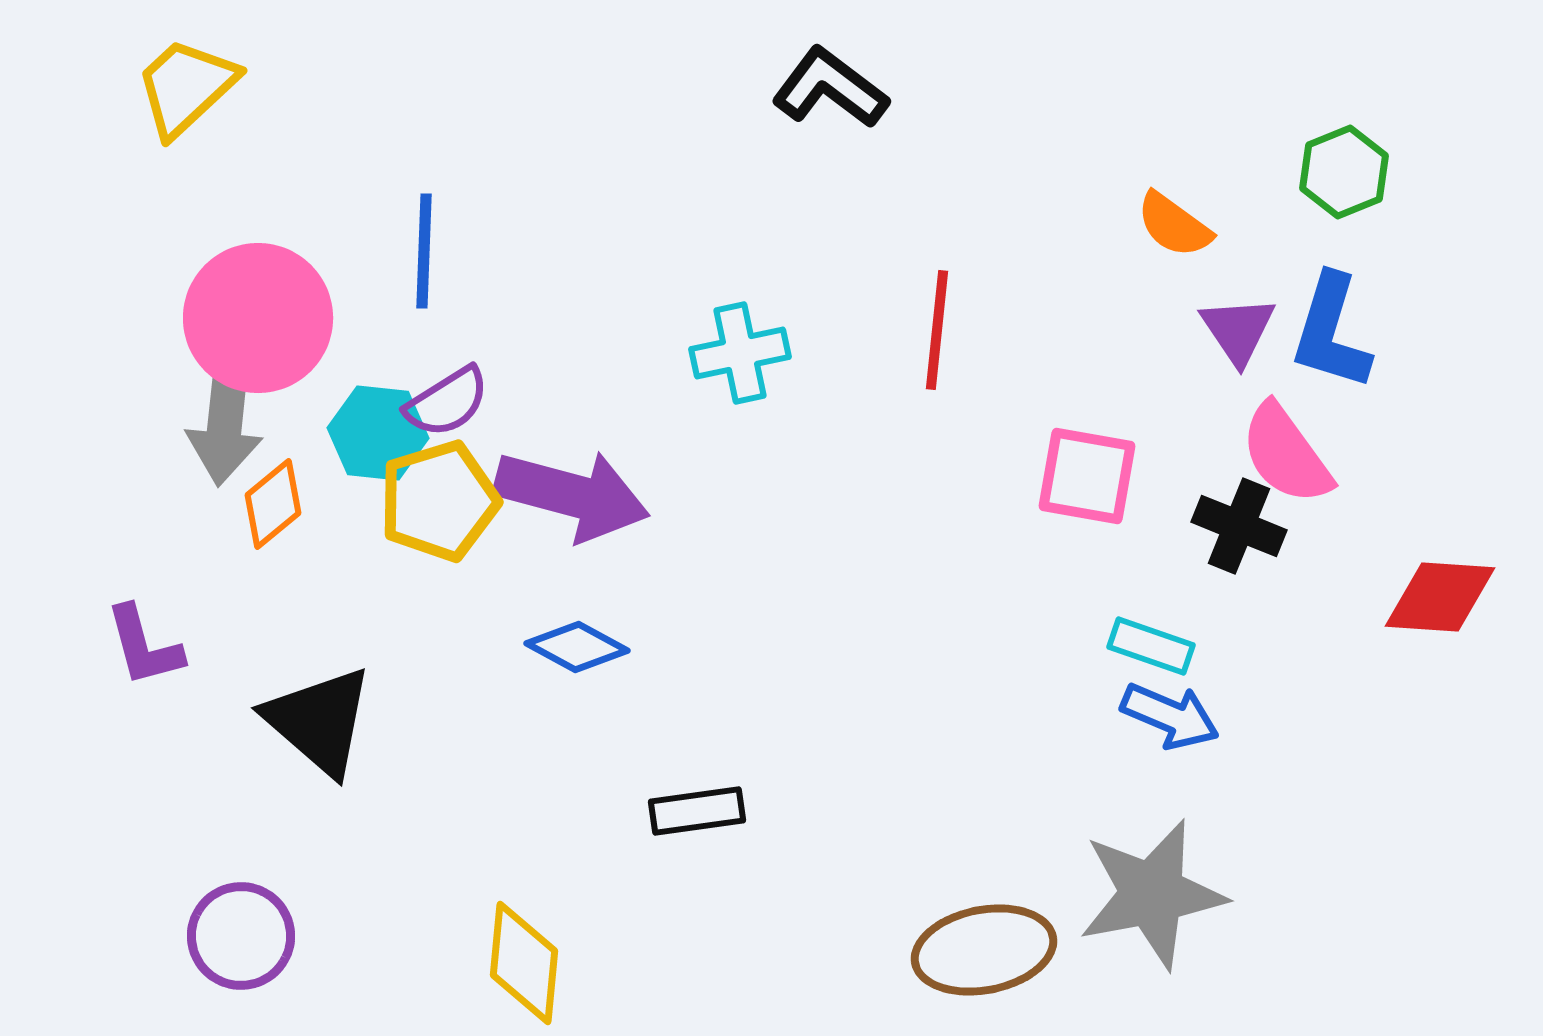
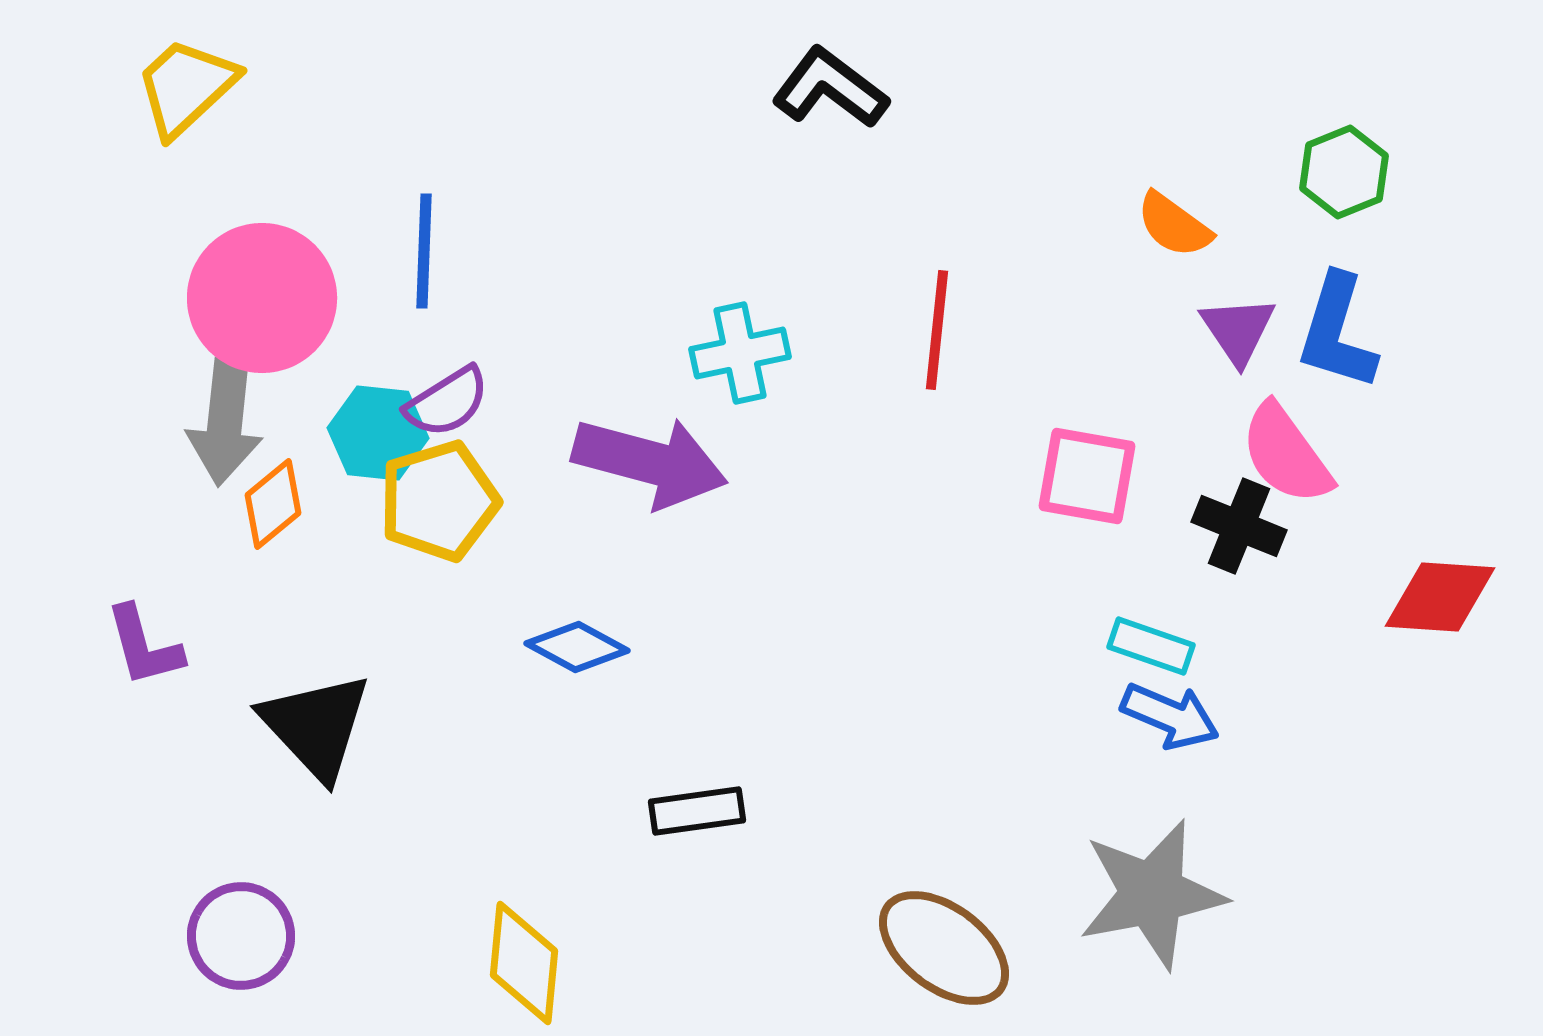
pink circle: moved 4 px right, 20 px up
blue L-shape: moved 6 px right
purple arrow: moved 78 px right, 33 px up
black triangle: moved 3 px left, 5 px down; rotated 6 degrees clockwise
brown ellipse: moved 40 px left, 2 px up; rotated 48 degrees clockwise
